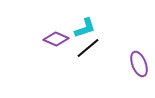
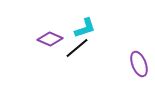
purple diamond: moved 6 px left
black line: moved 11 px left
